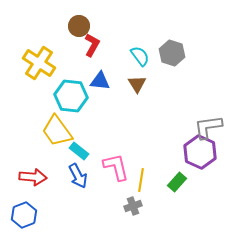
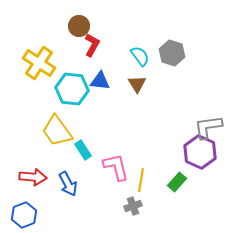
cyan hexagon: moved 1 px right, 7 px up
cyan rectangle: moved 4 px right, 1 px up; rotated 18 degrees clockwise
blue arrow: moved 10 px left, 8 px down
